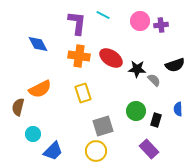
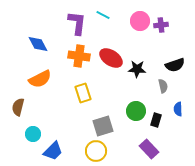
gray semicircle: moved 9 px right, 6 px down; rotated 32 degrees clockwise
orange semicircle: moved 10 px up
